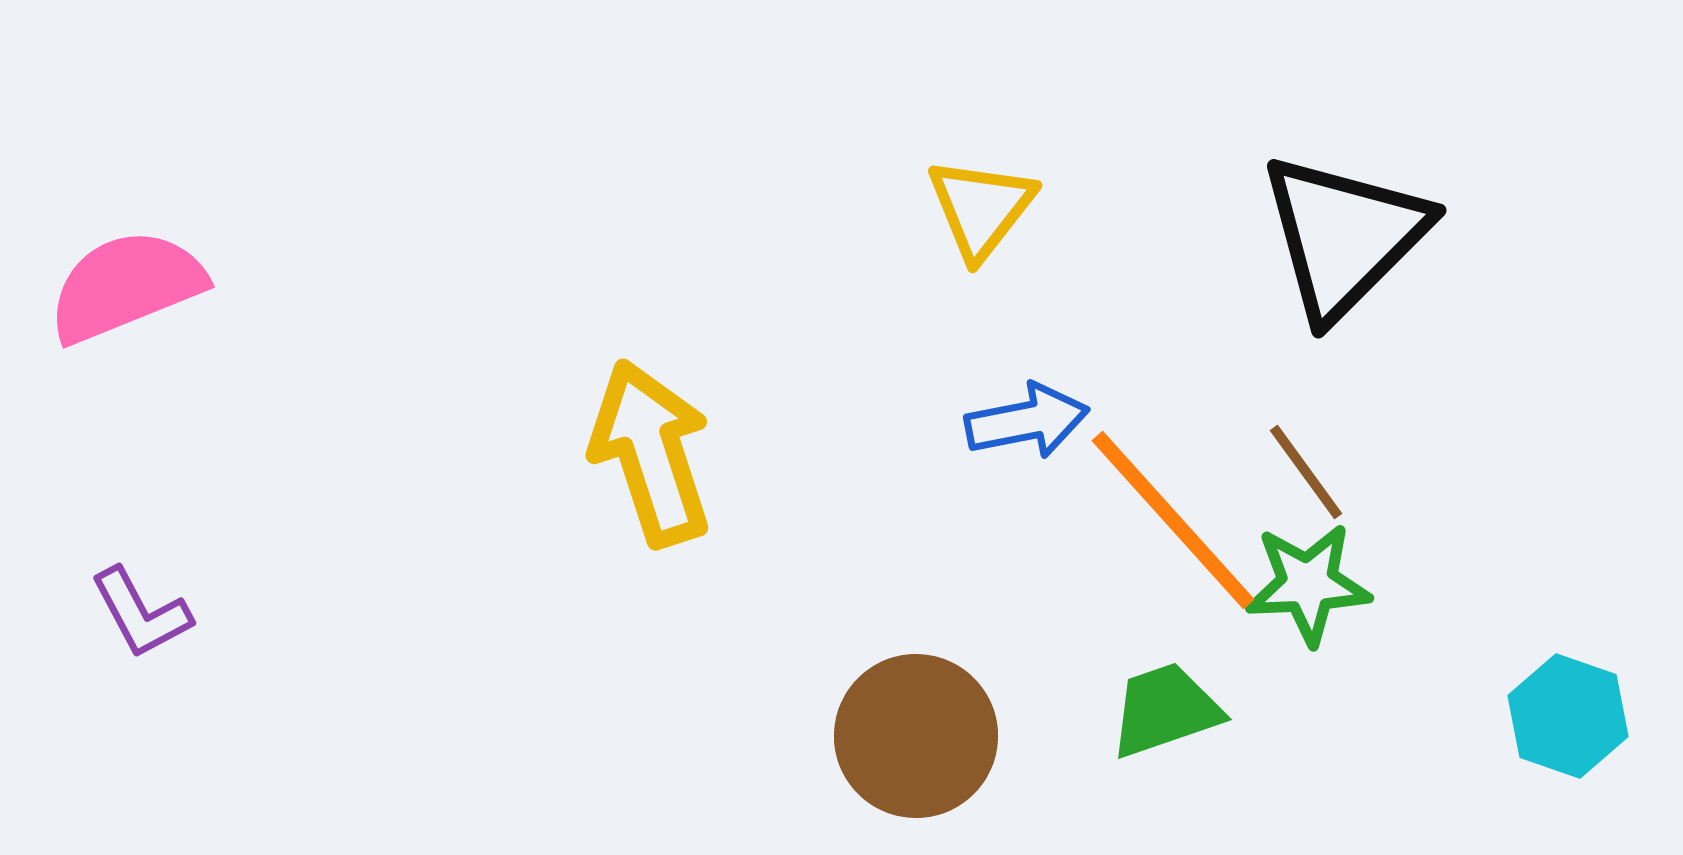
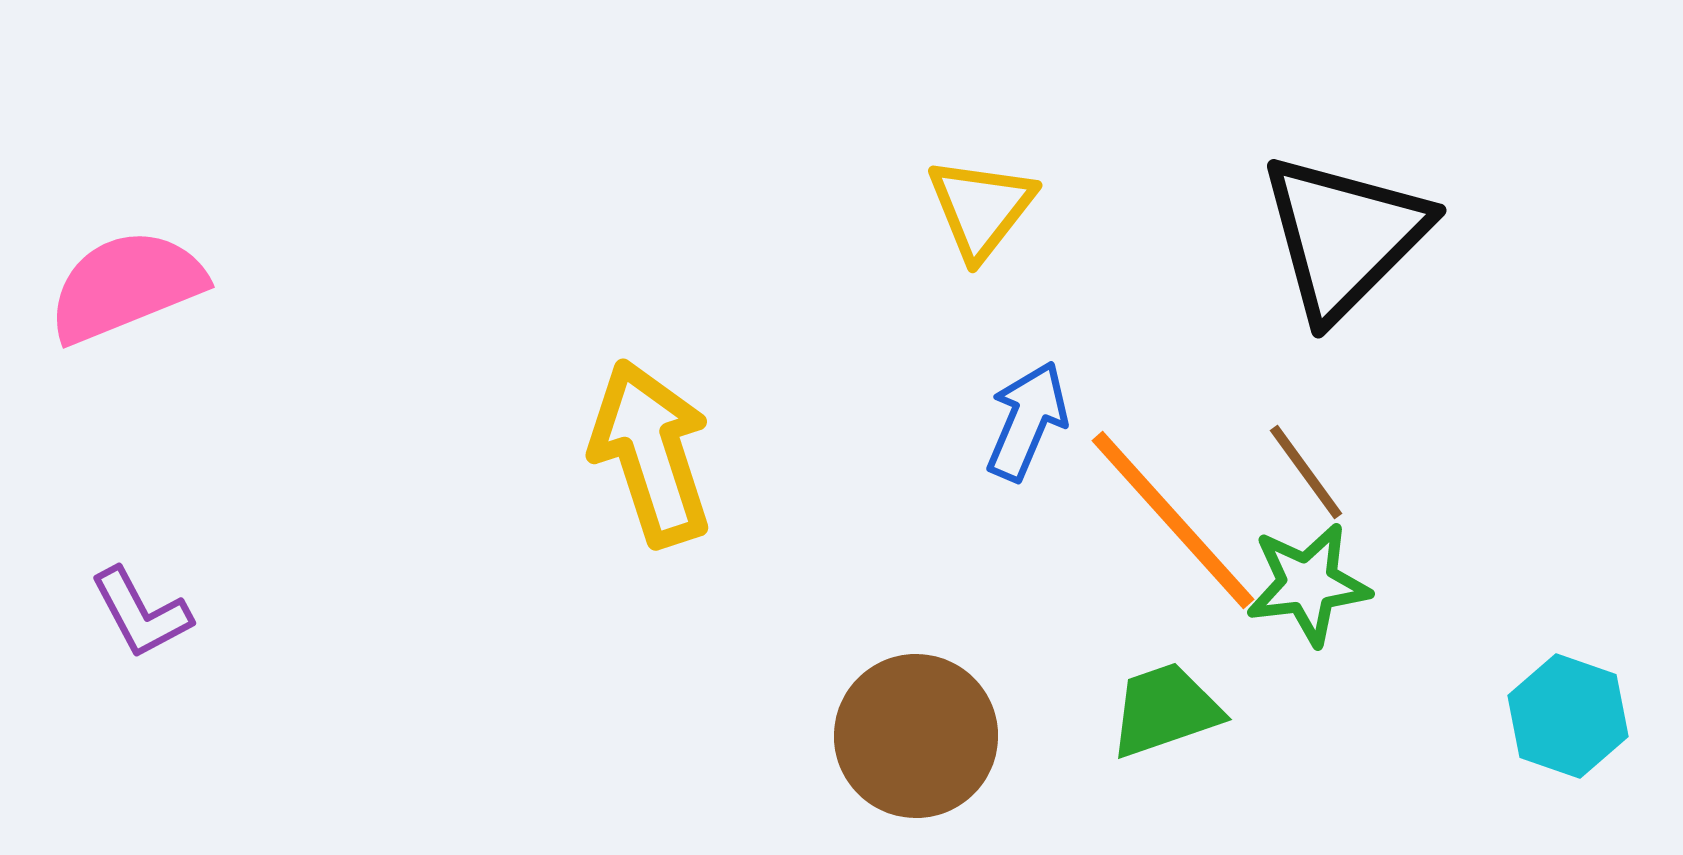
blue arrow: rotated 56 degrees counterclockwise
green star: rotated 4 degrees counterclockwise
